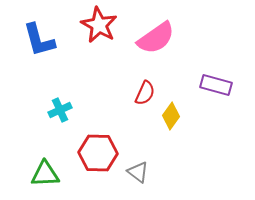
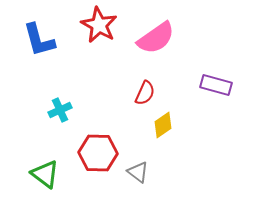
yellow diamond: moved 8 px left, 9 px down; rotated 20 degrees clockwise
green triangle: rotated 40 degrees clockwise
